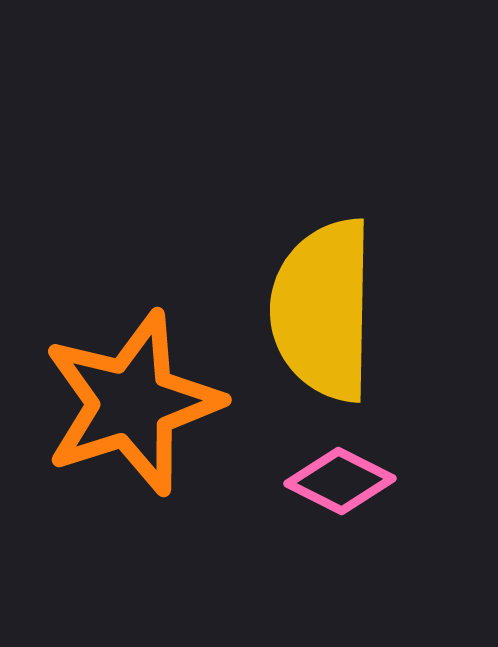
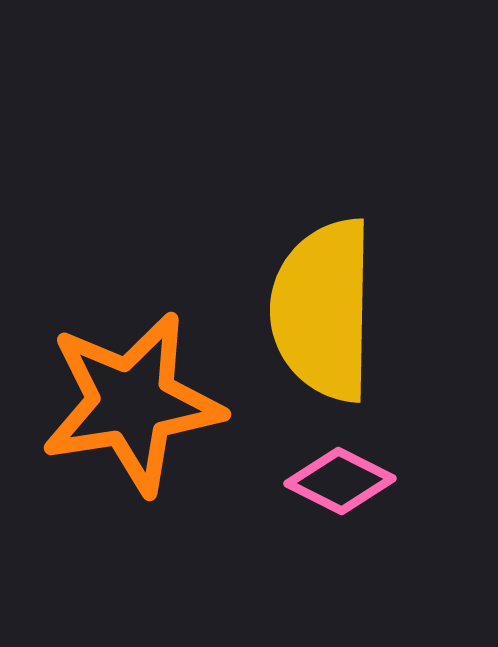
orange star: rotated 9 degrees clockwise
